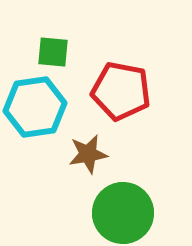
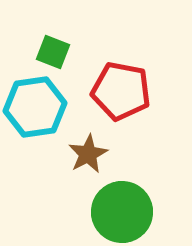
green square: rotated 16 degrees clockwise
brown star: rotated 18 degrees counterclockwise
green circle: moved 1 px left, 1 px up
